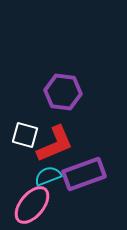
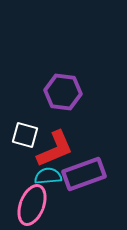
red L-shape: moved 5 px down
cyan semicircle: rotated 16 degrees clockwise
pink ellipse: rotated 18 degrees counterclockwise
